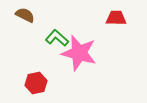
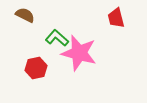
red trapezoid: rotated 105 degrees counterclockwise
red hexagon: moved 15 px up
